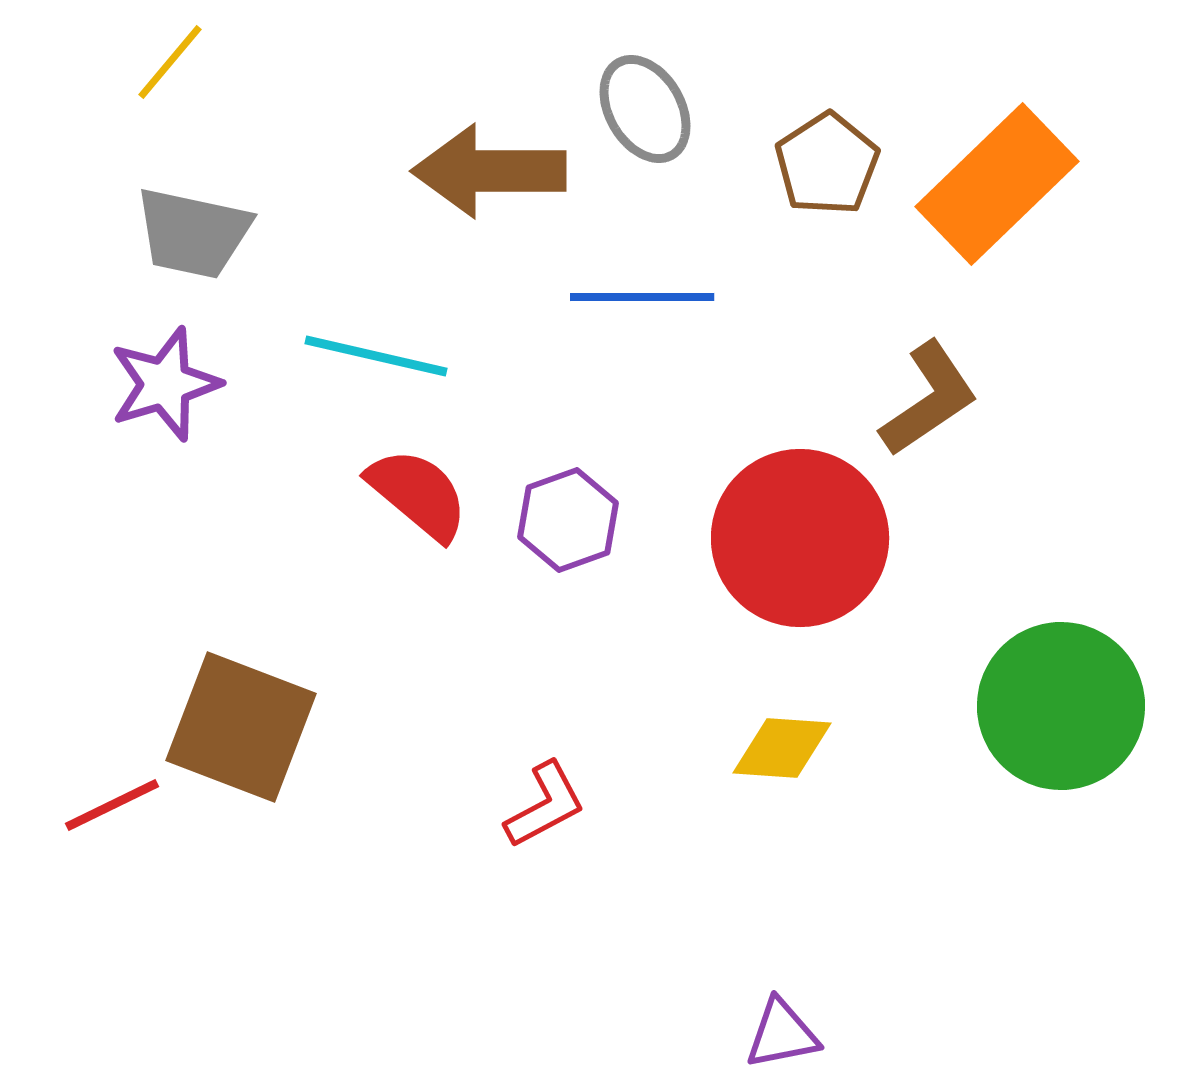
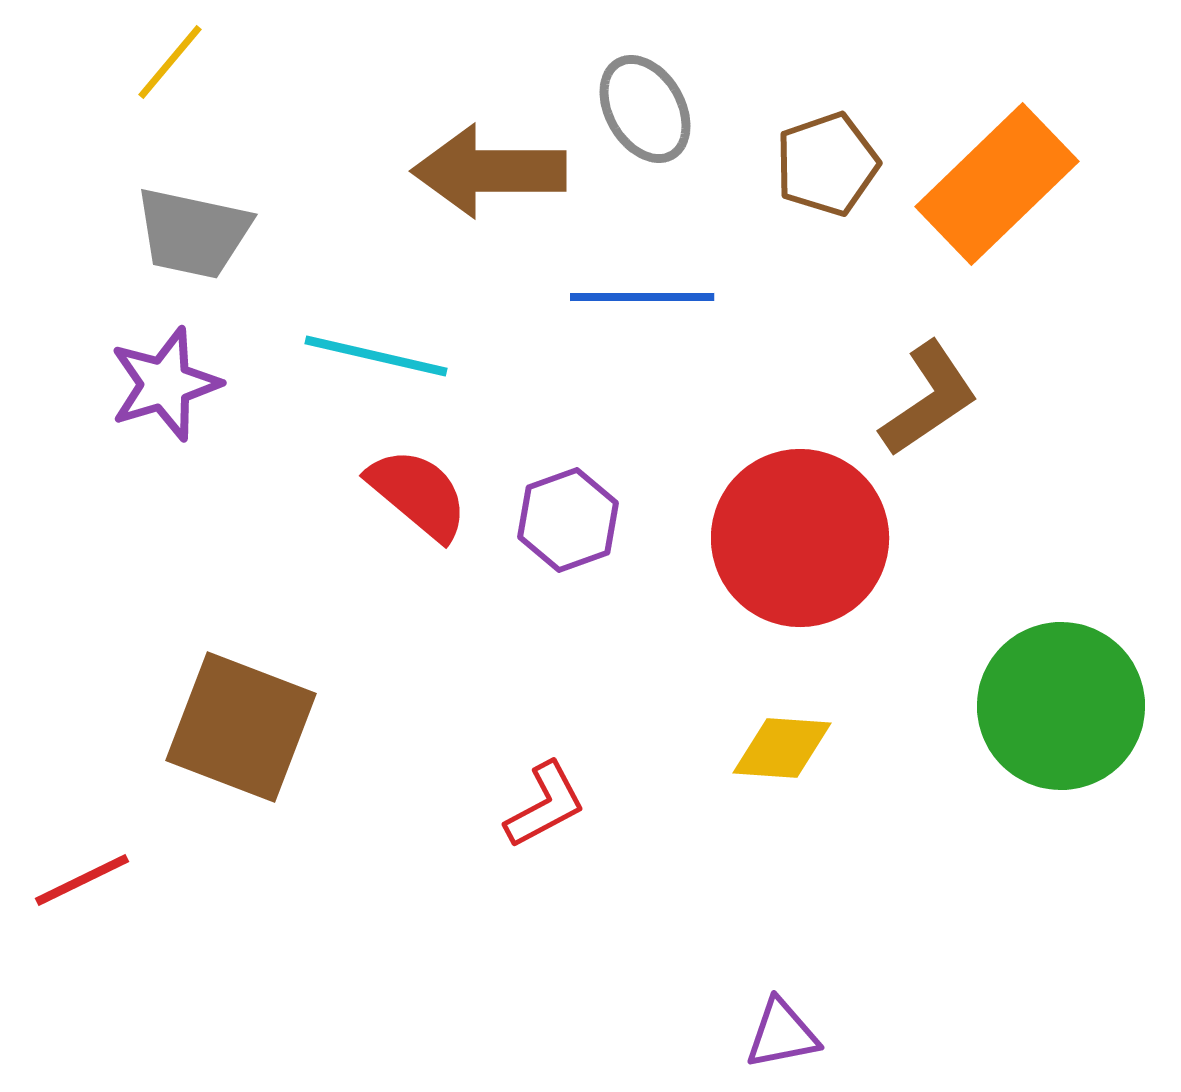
brown pentagon: rotated 14 degrees clockwise
red line: moved 30 px left, 75 px down
